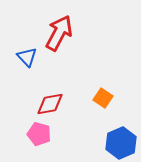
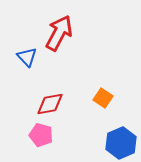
pink pentagon: moved 2 px right, 1 px down
